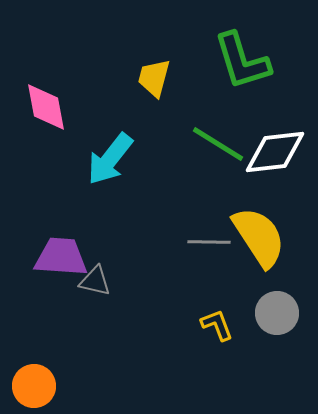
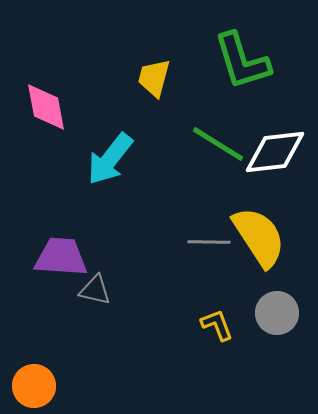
gray triangle: moved 9 px down
